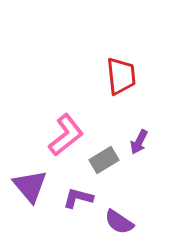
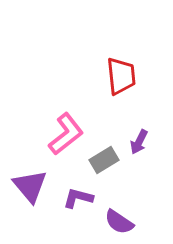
pink L-shape: moved 1 px up
